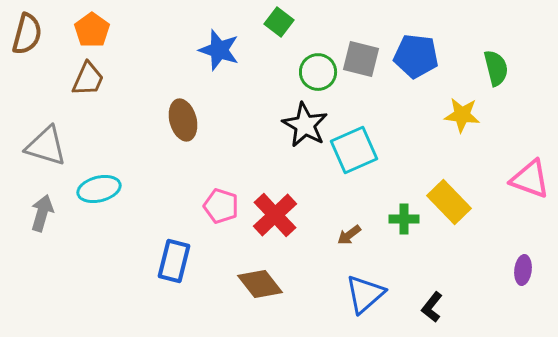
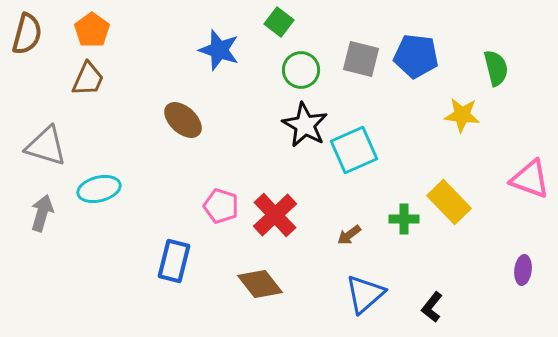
green circle: moved 17 px left, 2 px up
brown ellipse: rotated 33 degrees counterclockwise
